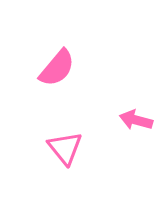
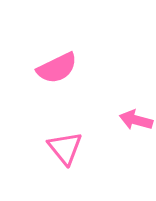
pink semicircle: rotated 24 degrees clockwise
